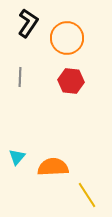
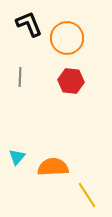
black L-shape: moved 1 px right, 1 px down; rotated 56 degrees counterclockwise
